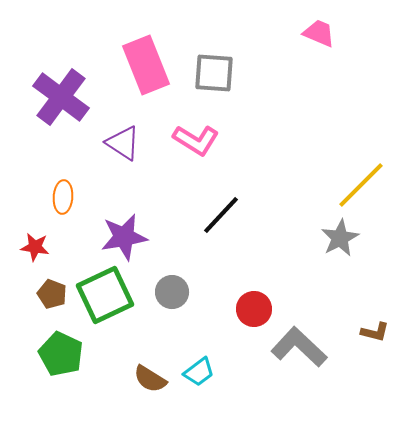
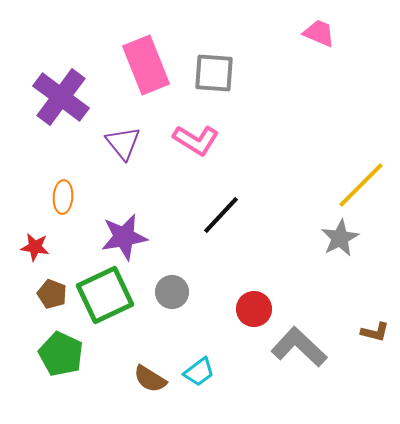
purple triangle: rotated 18 degrees clockwise
